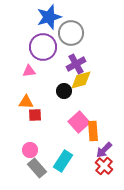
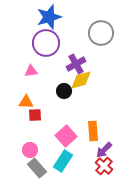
gray circle: moved 30 px right
purple circle: moved 3 px right, 4 px up
pink triangle: moved 2 px right
pink square: moved 13 px left, 14 px down
